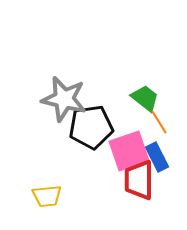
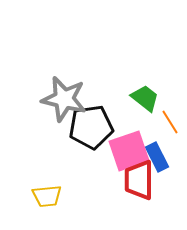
orange line: moved 11 px right
